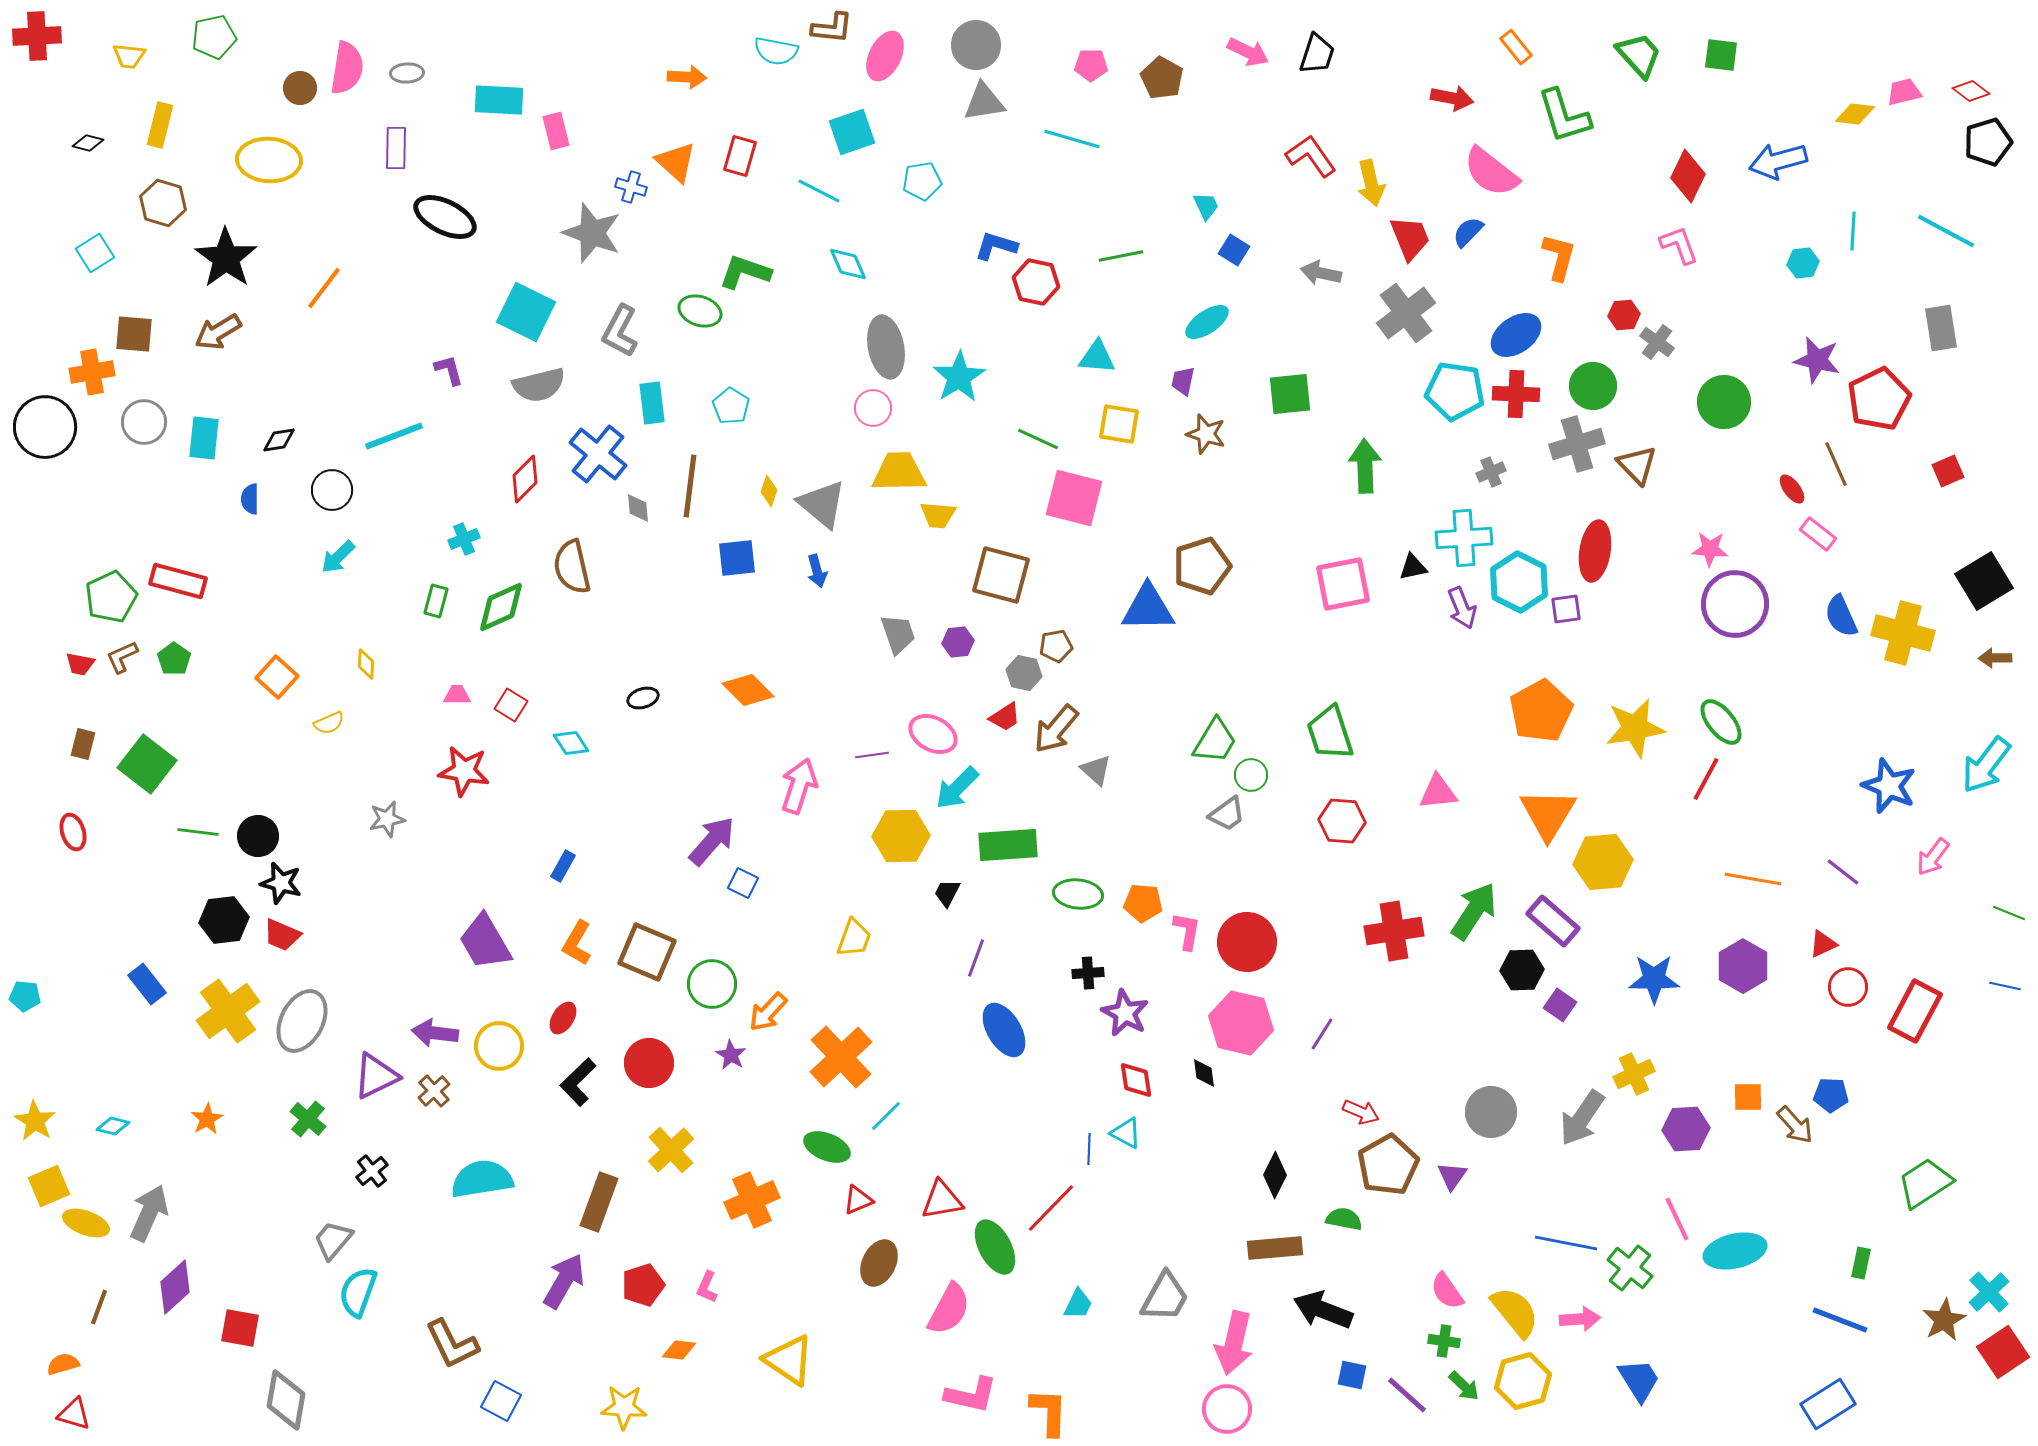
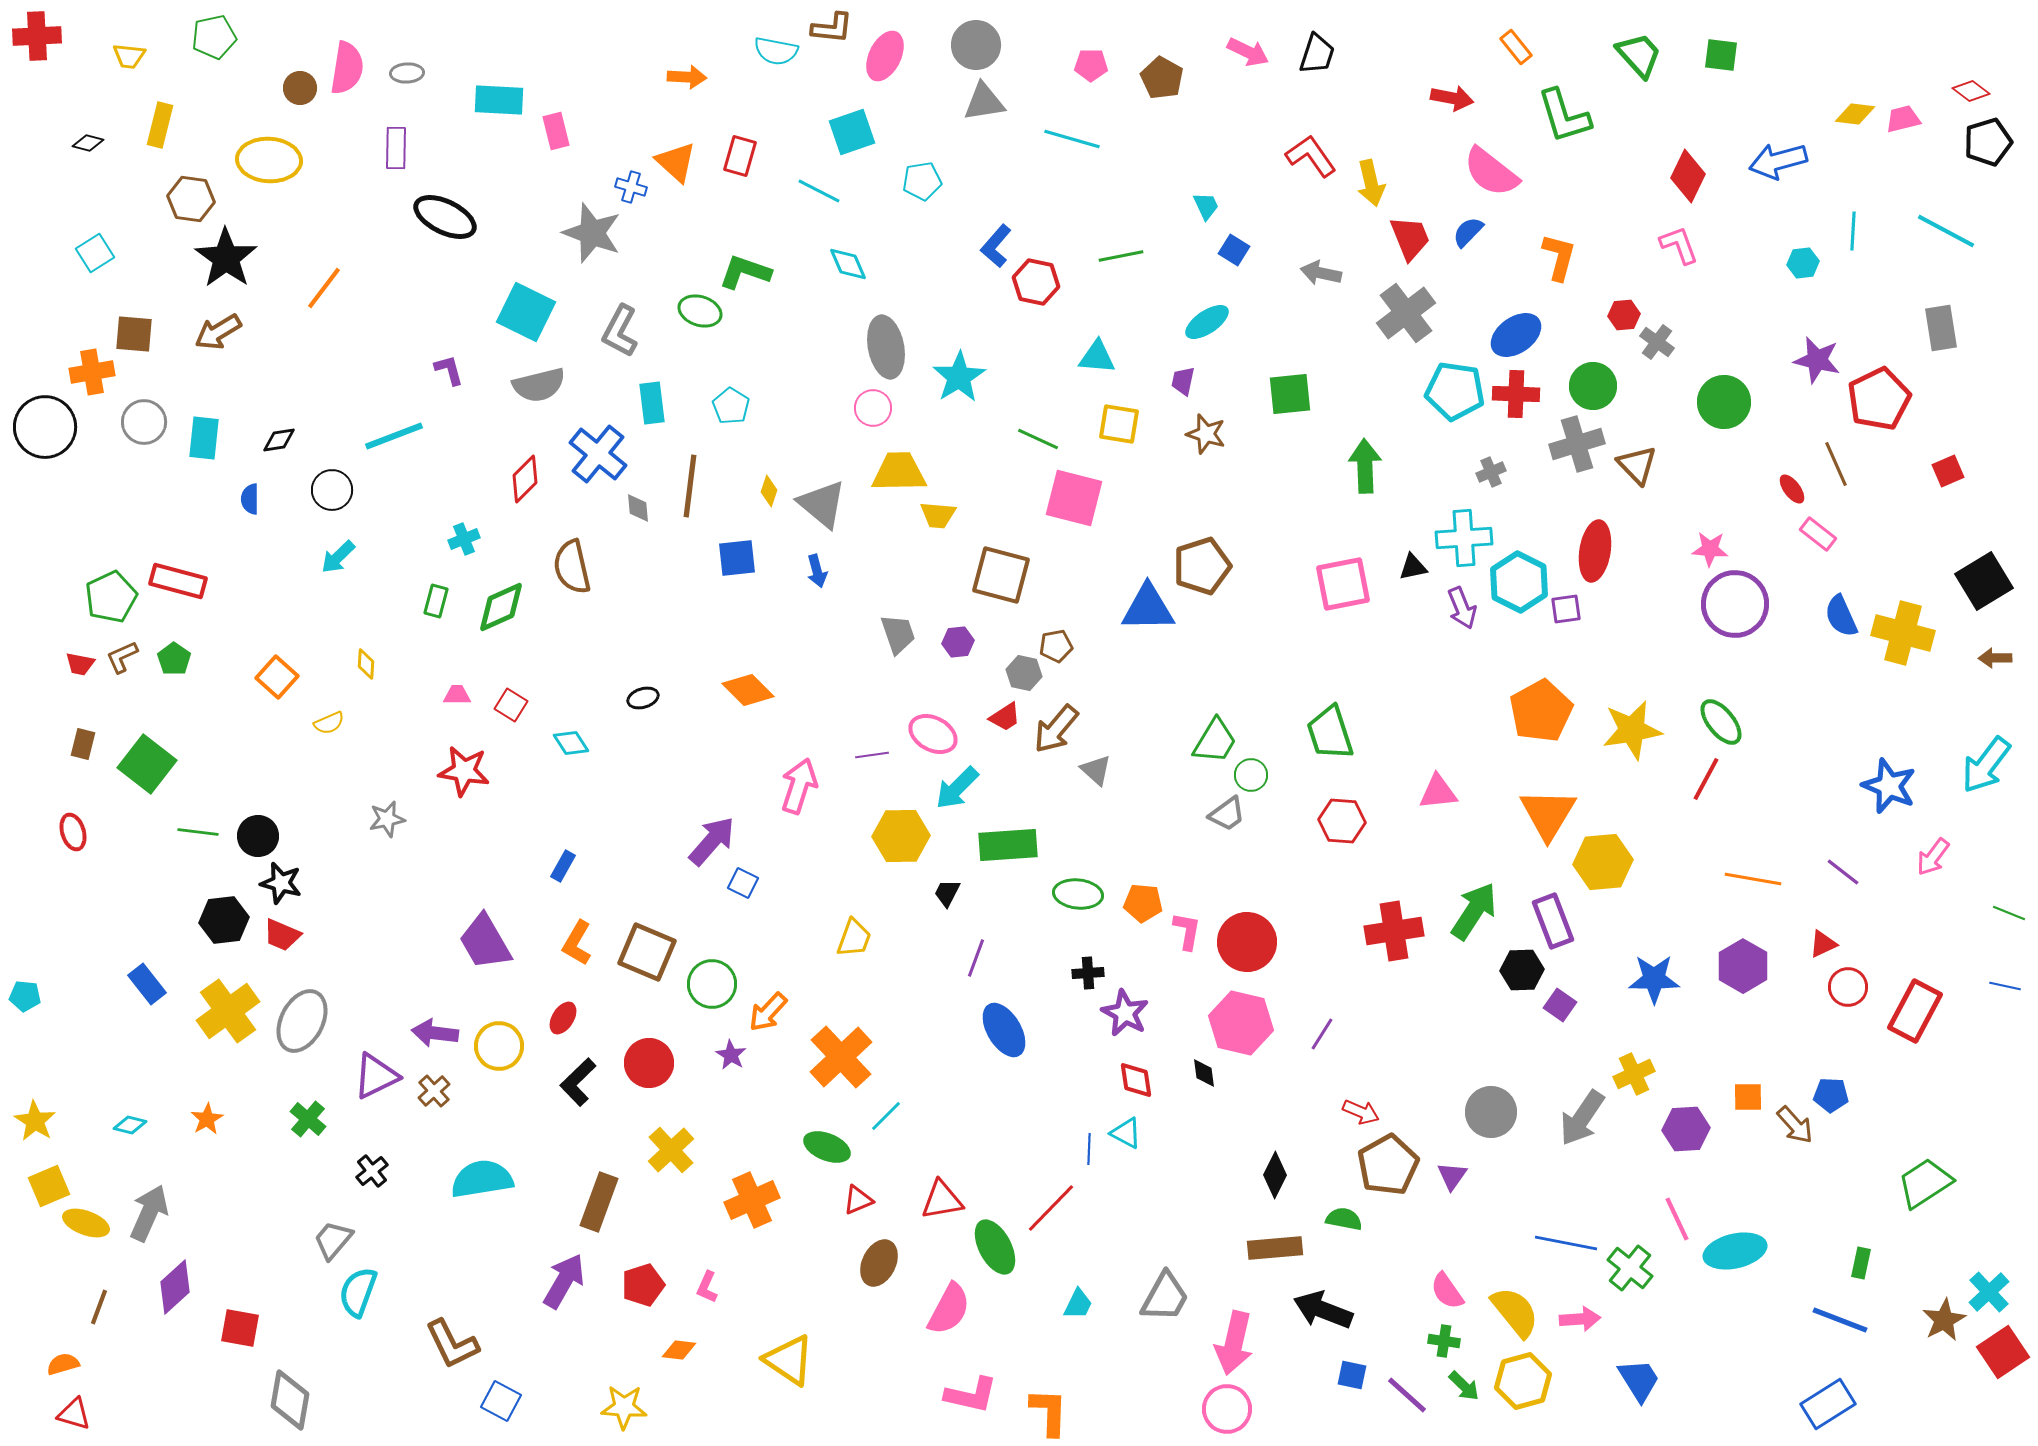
pink trapezoid at (1904, 92): moved 1 px left, 27 px down
brown hexagon at (163, 203): moved 28 px right, 4 px up; rotated 9 degrees counterclockwise
blue L-shape at (996, 246): rotated 66 degrees counterclockwise
yellow star at (1635, 728): moved 3 px left, 2 px down
purple rectangle at (1553, 921): rotated 28 degrees clockwise
cyan diamond at (113, 1126): moved 17 px right, 1 px up
gray diamond at (286, 1400): moved 4 px right
